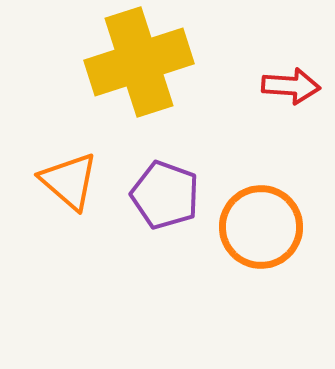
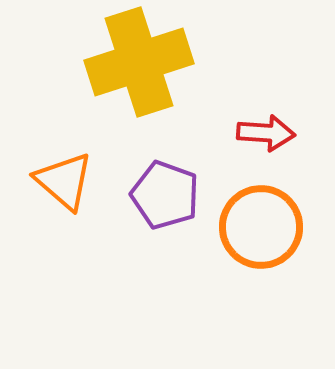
red arrow: moved 25 px left, 47 px down
orange triangle: moved 5 px left
